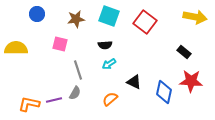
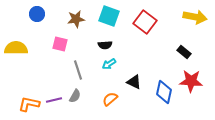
gray semicircle: moved 3 px down
